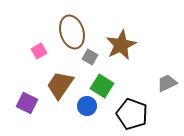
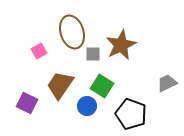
gray square: moved 3 px right, 3 px up; rotated 28 degrees counterclockwise
black pentagon: moved 1 px left
